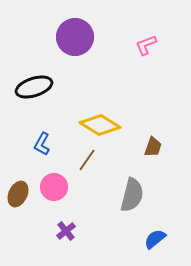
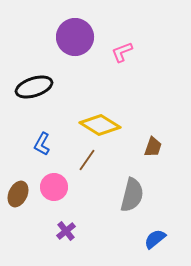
pink L-shape: moved 24 px left, 7 px down
